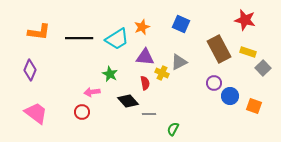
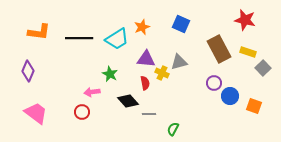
purple triangle: moved 1 px right, 2 px down
gray triangle: rotated 12 degrees clockwise
purple diamond: moved 2 px left, 1 px down
